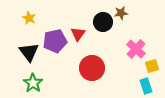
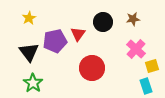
brown star: moved 12 px right, 6 px down
yellow star: rotated 16 degrees clockwise
